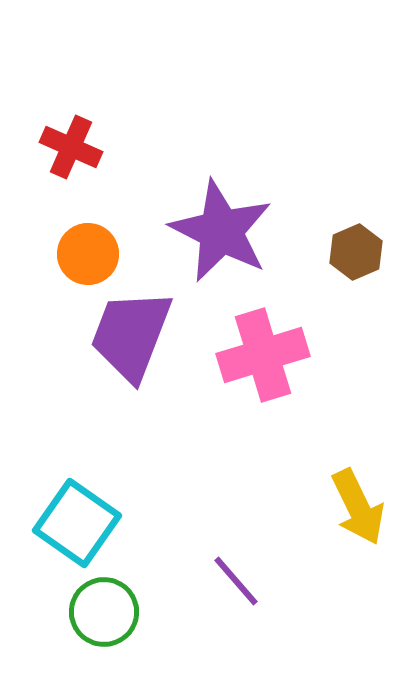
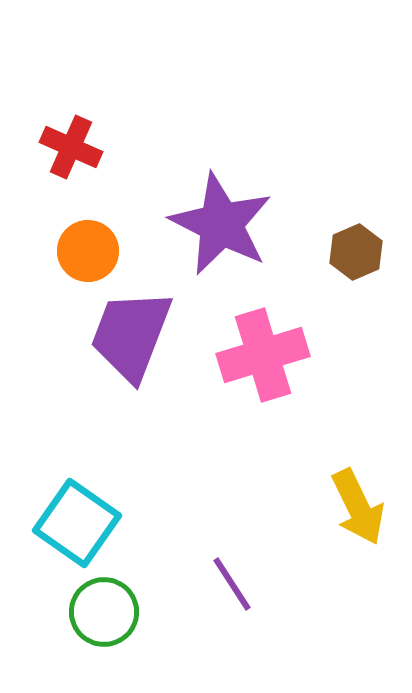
purple star: moved 7 px up
orange circle: moved 3 px up
purple line: moved 4 px left, 3 px down; rotated 8 degrees clockwise
